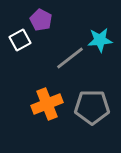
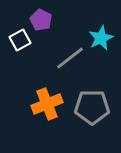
cyan star: moved 1 px right, 2 px up; rotated 20 degrees counterclockwise
